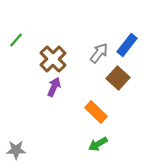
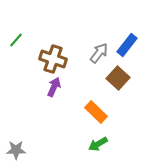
brown cross: rotated 28 degrees counterclockwise
